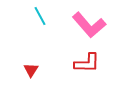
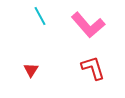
pink L-shape: moved 1 px left
red L-shape: moved 6 px right, 5 px down; rotated 108 degrees counterclockwise
